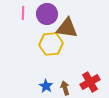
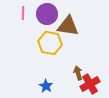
brown triangle: moved 1 px right, 2 px up
yellow hexagon: moved 1 px left, 1 px up; rotated 15 degrees clockwise
red cross: moved 2 px down
brown arrow: moved 13 px right, 15 px up
